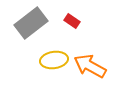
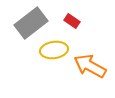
yellow ellipse: moved 10 px up
